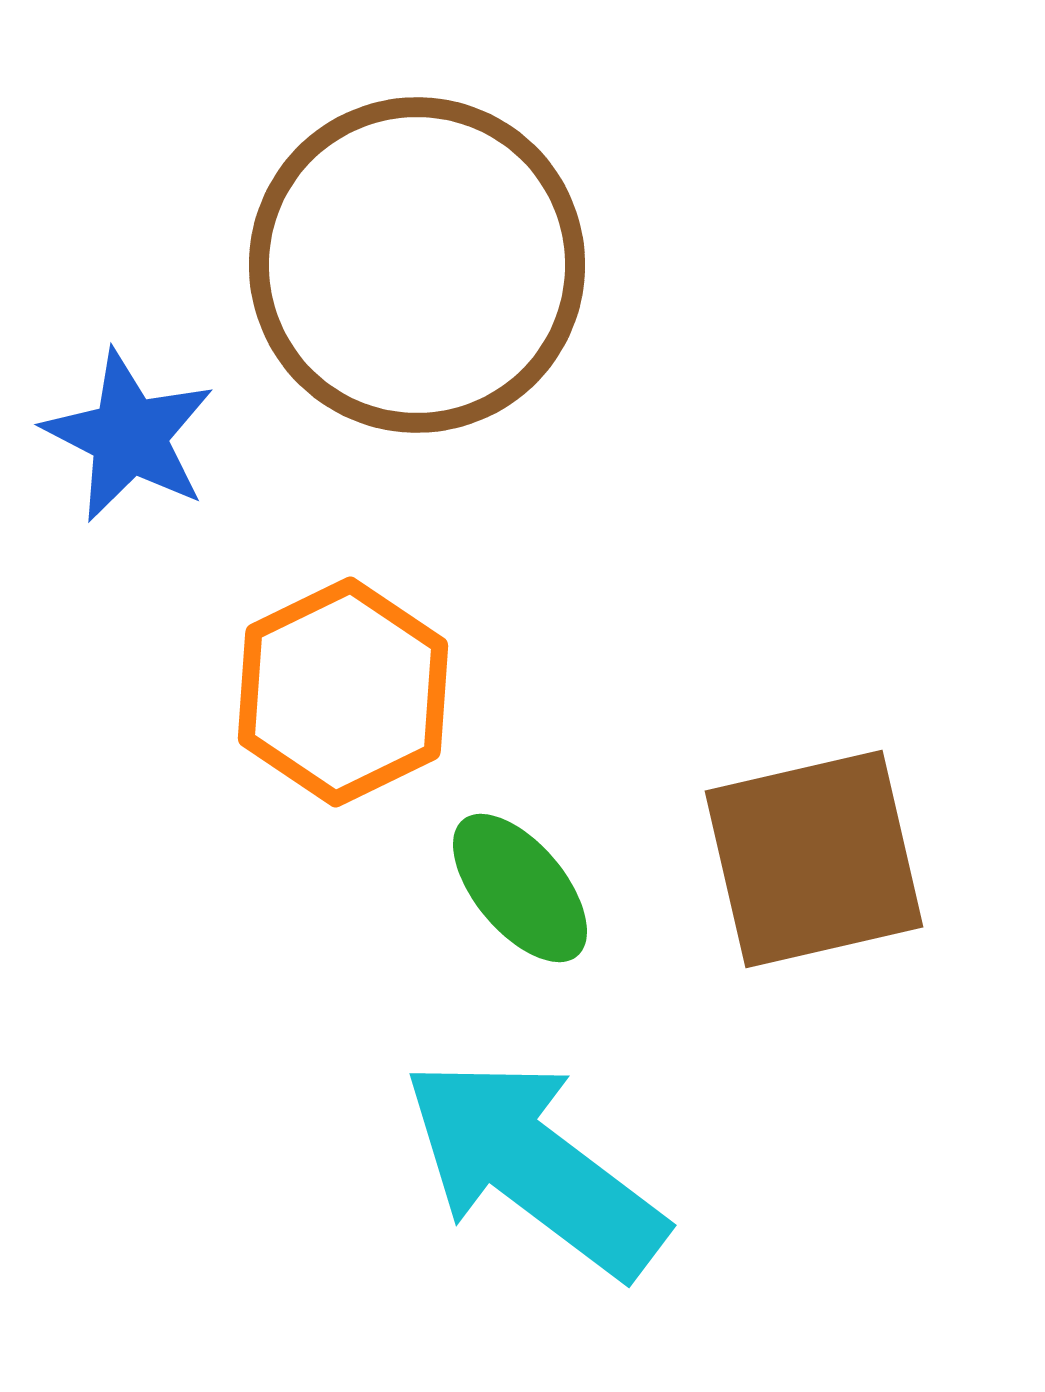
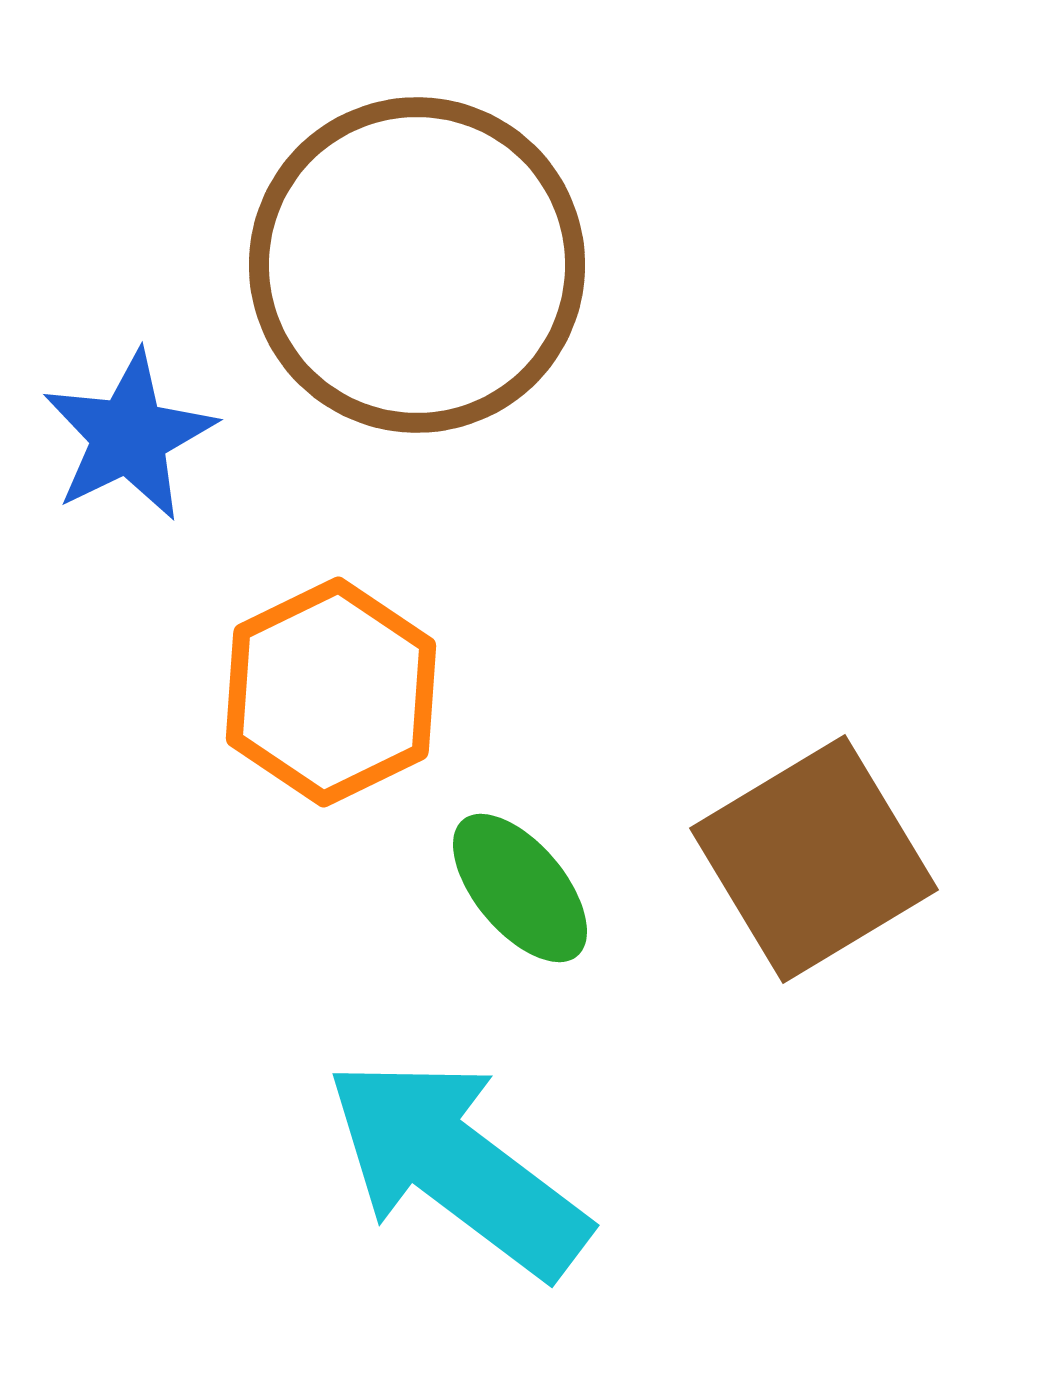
blue star: rotated 19 degrees clockwise
orange hexagon: moved 12 px left
brown square: rotated 18 degrees counterclockwise
cyan arrow: moved 77 px left
